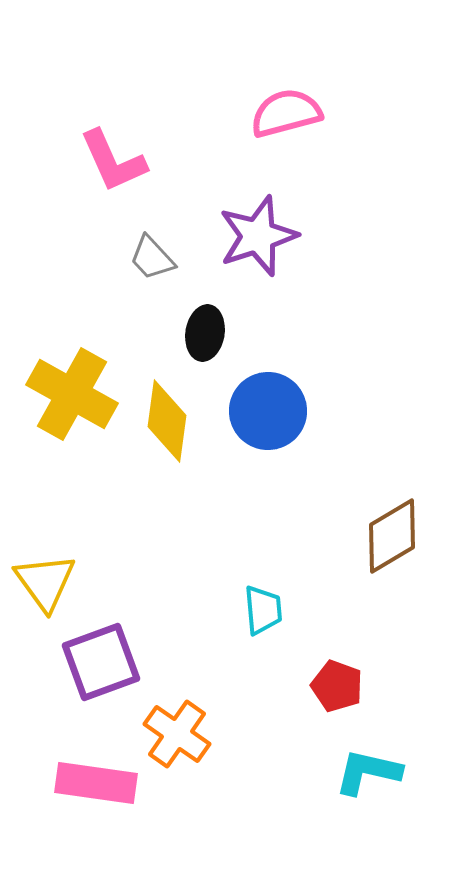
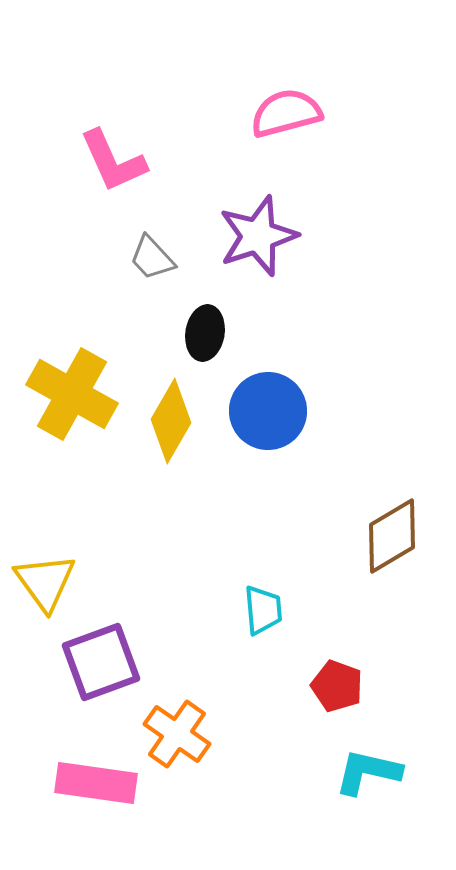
yellow diamond: moved 4 px right; rotated 22 degrees clockwise
